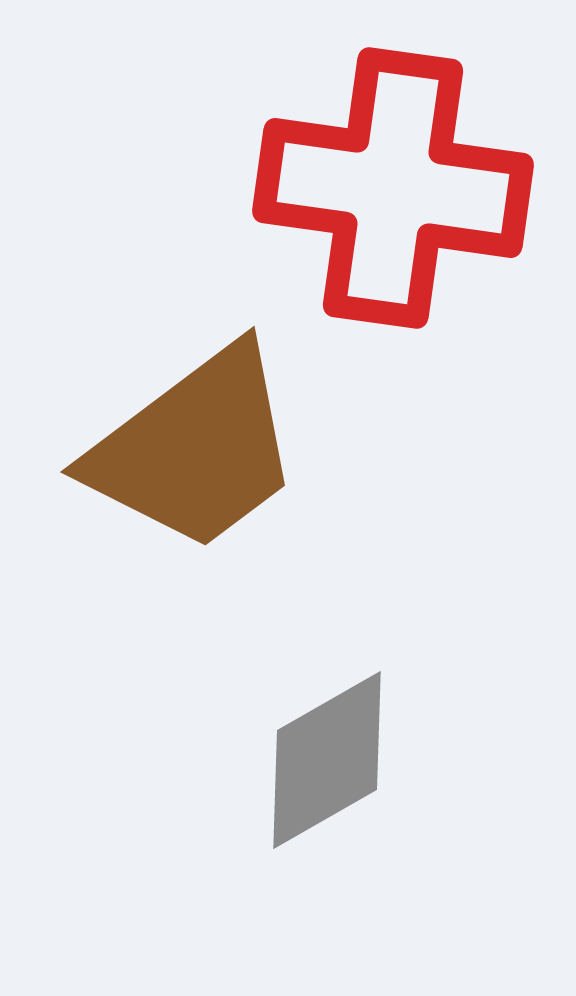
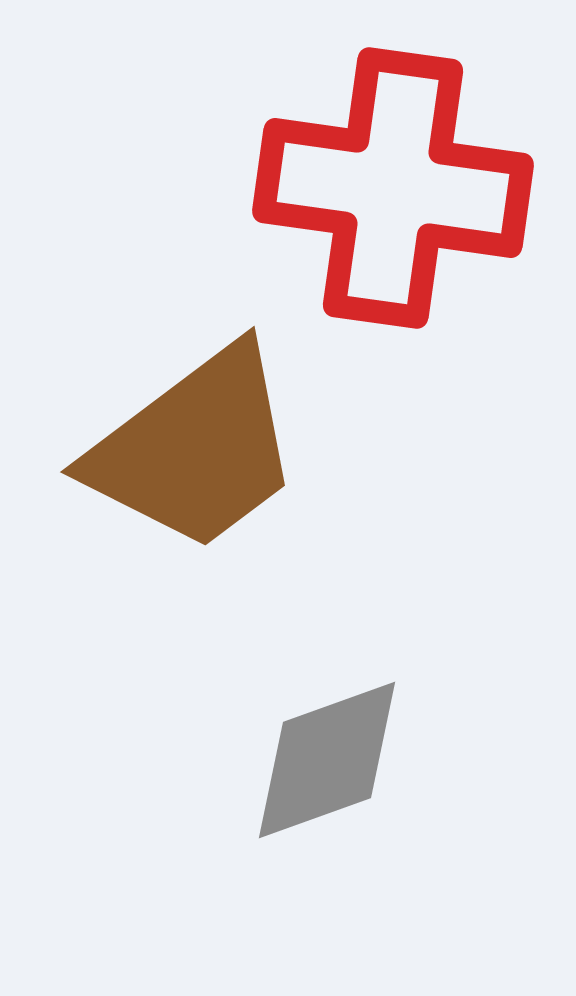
gray diamond: rotated 10 degrees clockwise
